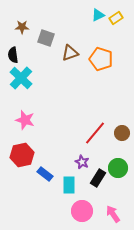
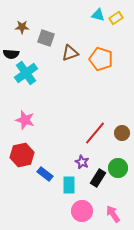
cyan triangle: rotated 40 degrees clockwise
black semicircle: moved 2 px left, 1 px up; rotated 77 degrees counterclockwise
cyan cross: moved 5 px right, 5 px up; rotated 10 degrees clockwise
